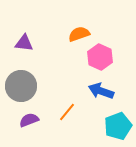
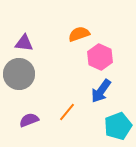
gray circle: moved 2 px left, 12 px up
blue arrow: rotated 75 degrees counterclockwise
